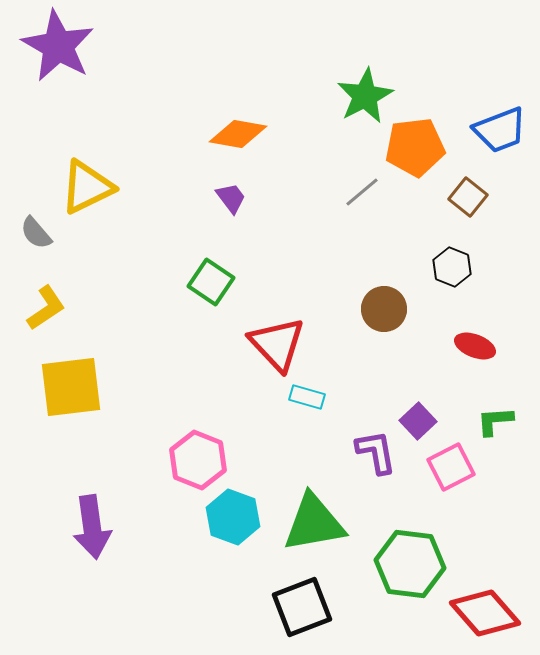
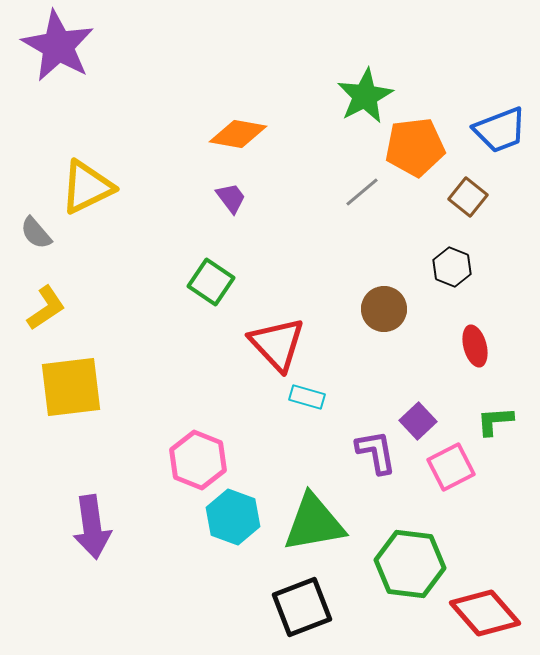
red ellipse: rotated 54 degrees clockwise
